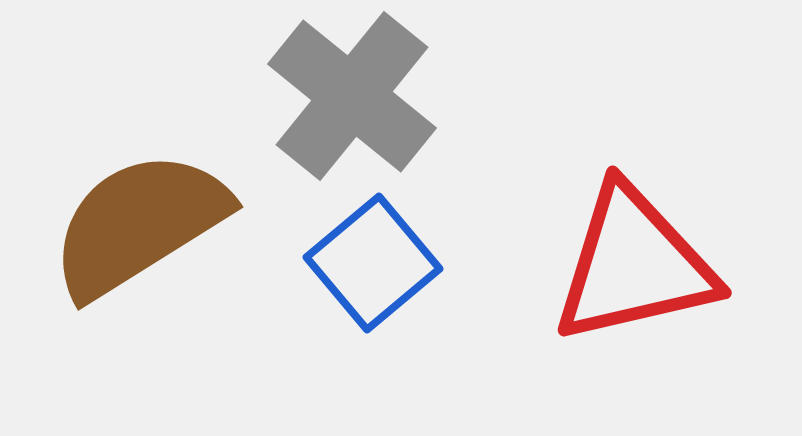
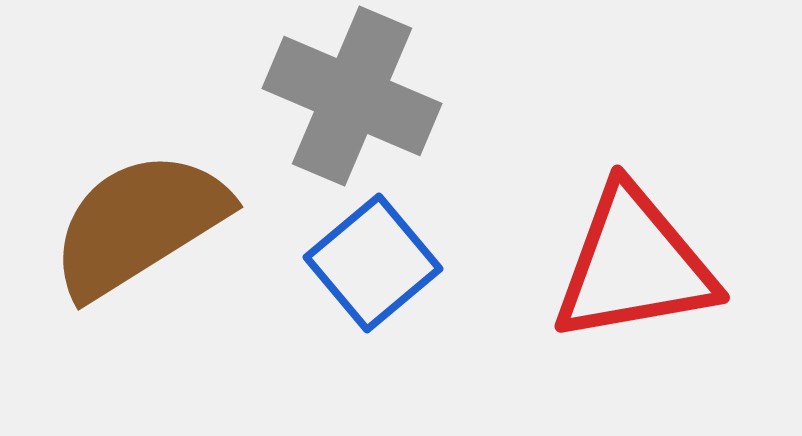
gray cross: rotated 16 degrees counterclockwise
red triangle: rotated 3 degrees clockwise
